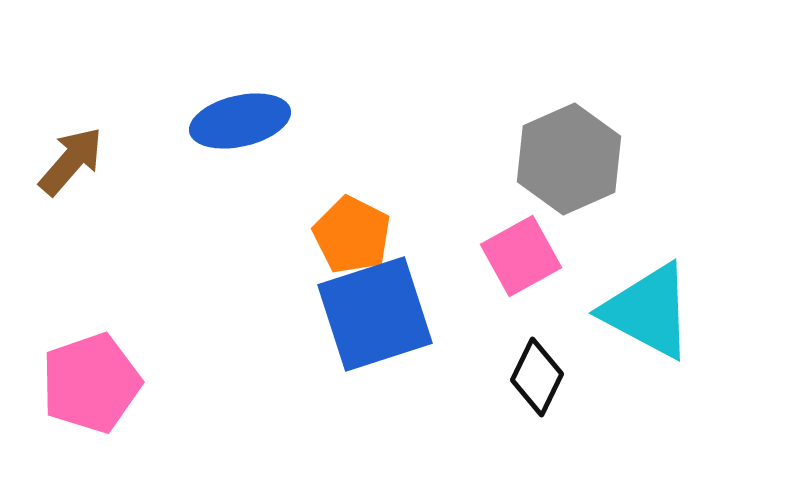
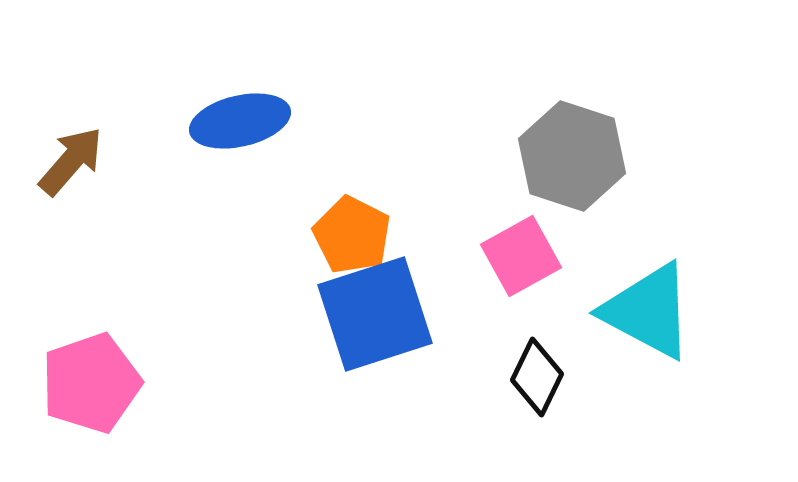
gray hexagon: moved 3 px right, 3 px up; rotated 18 degrees counterclockwise
